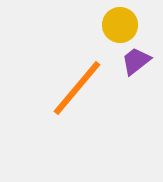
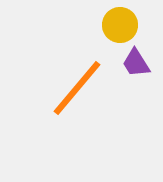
purple trapezoid: moved 2 px down; rotated 84 degrees counterclockwise
